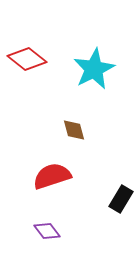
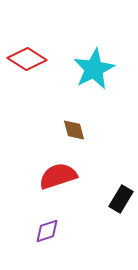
red diamond: rotated 6 degrees counterclockwise
red semicircle: moved 6 px right
purple diamond: rotated 72 degrees counterclockwise
